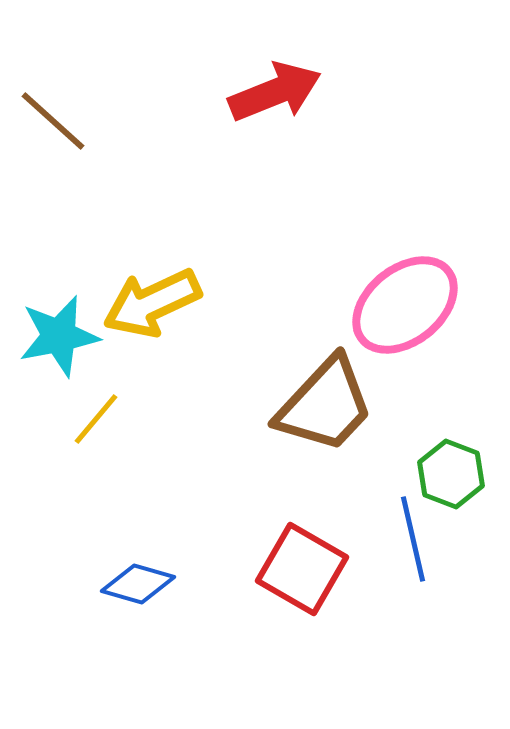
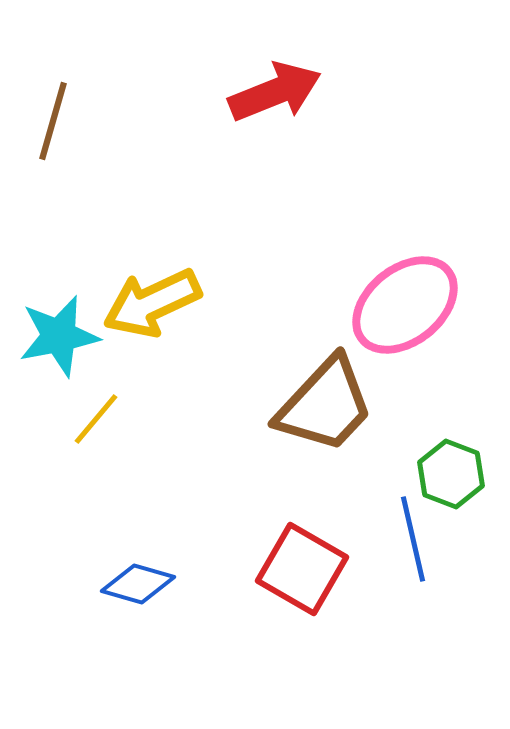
brown line: rotated 64 degrees clockwise
